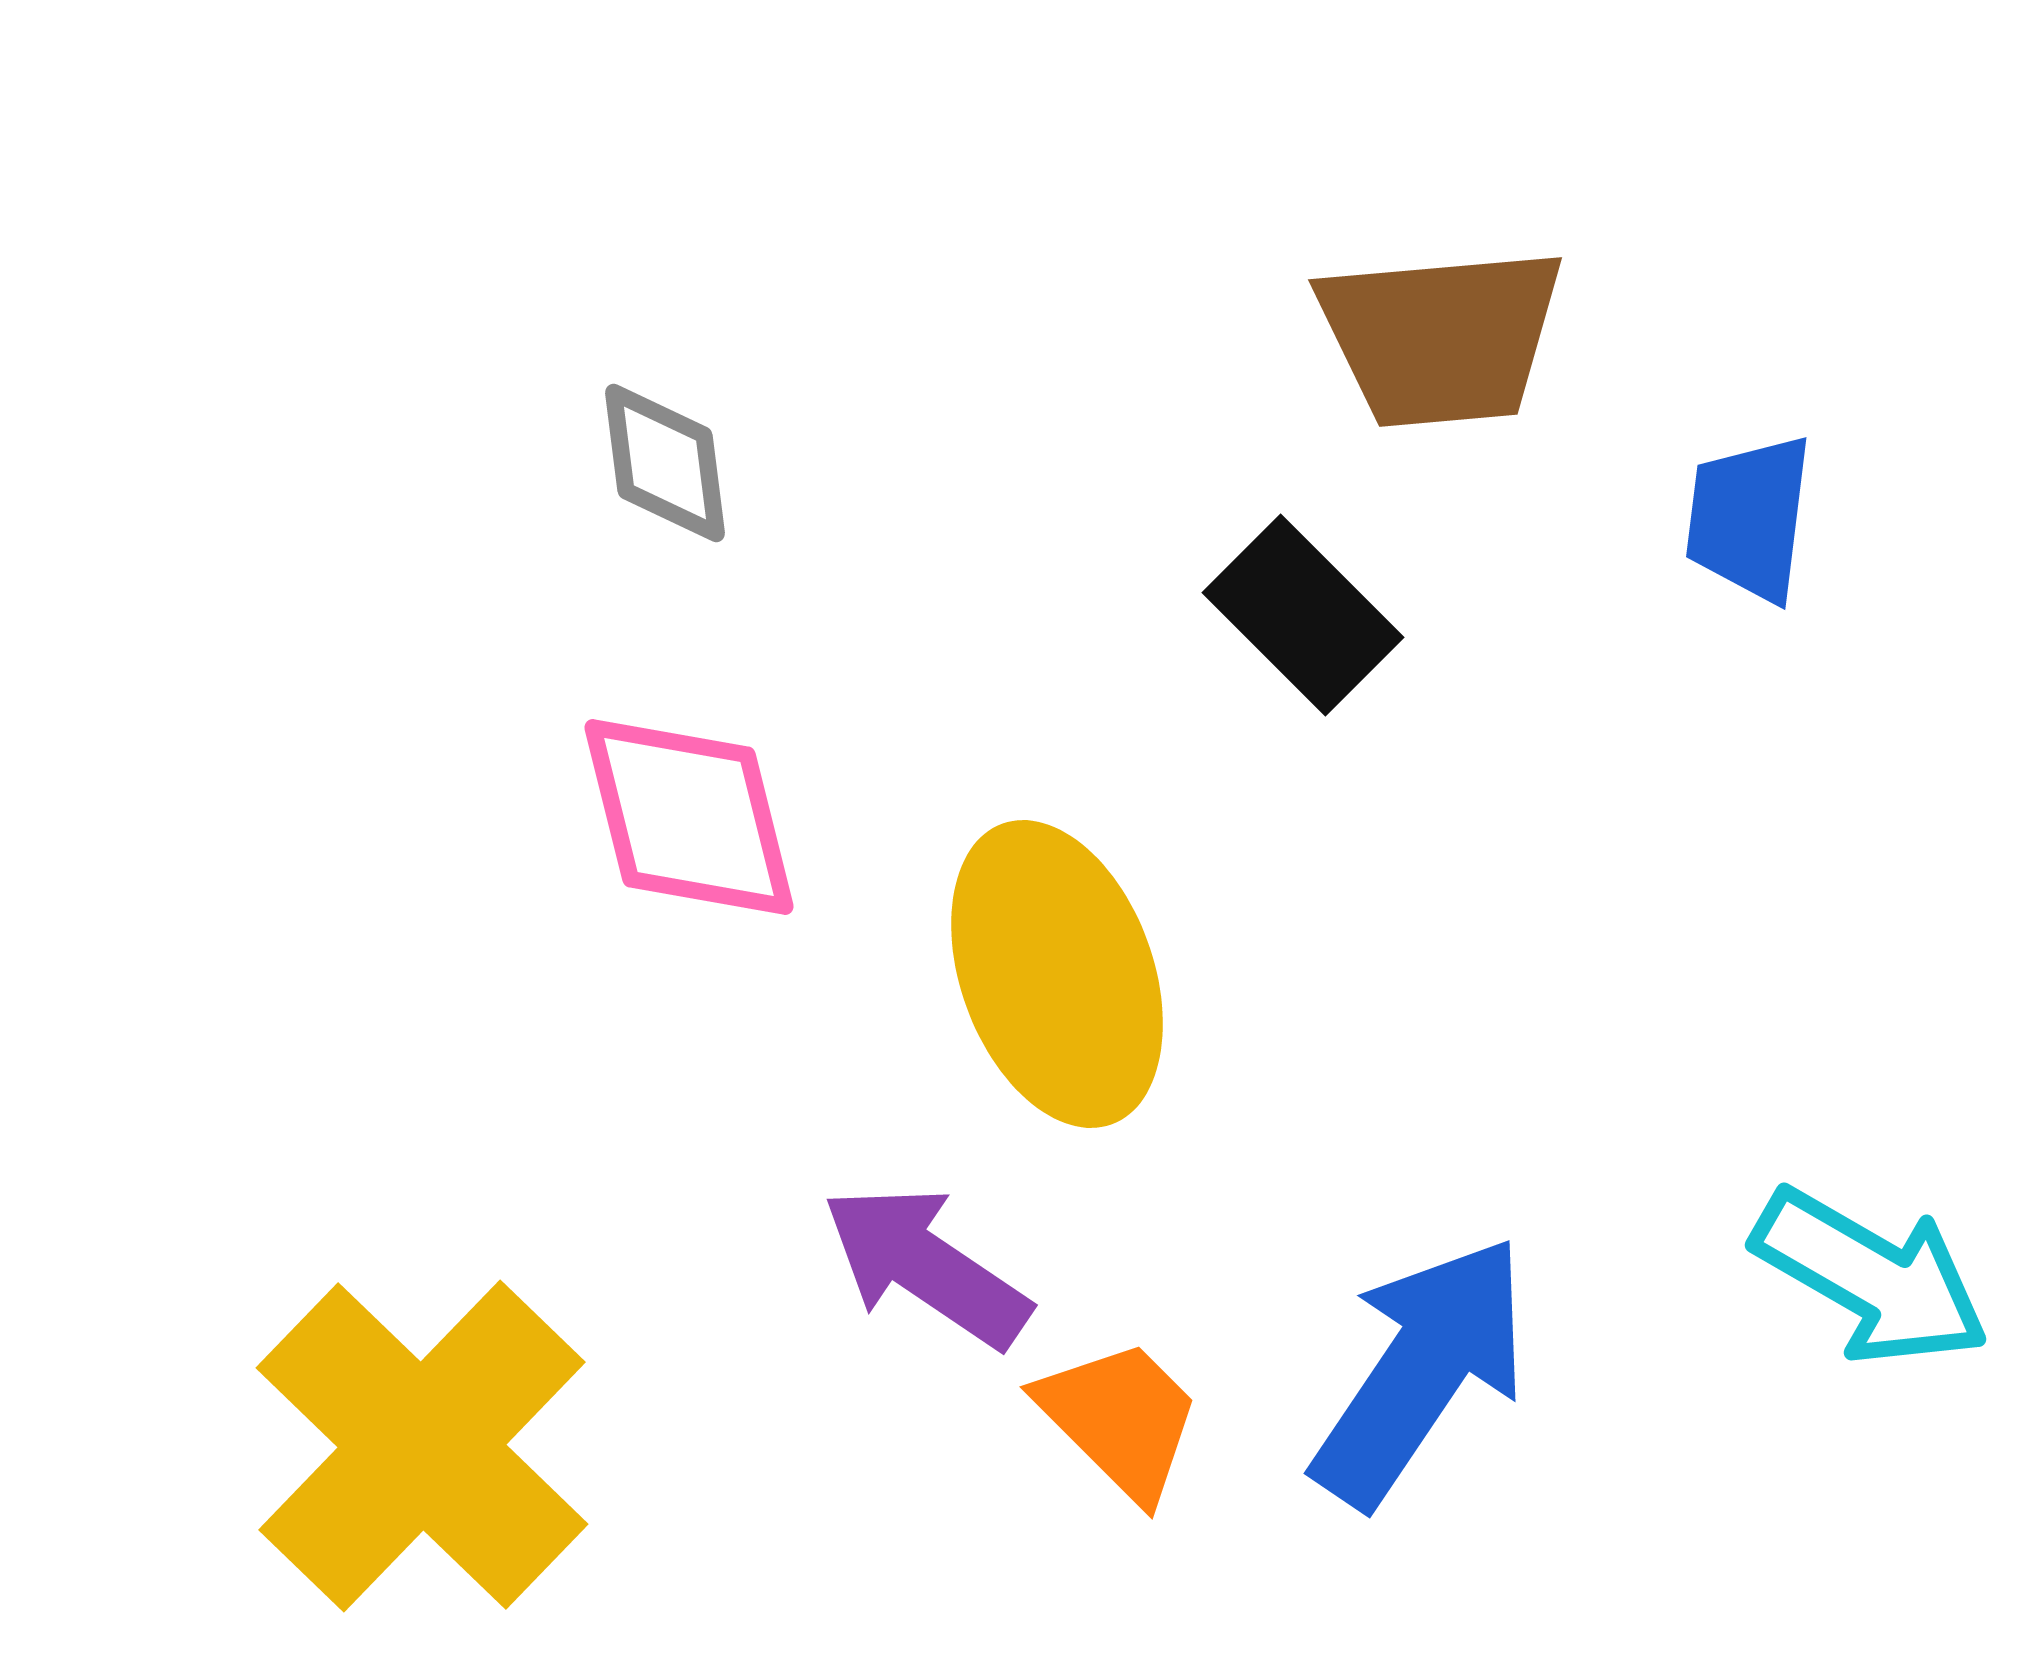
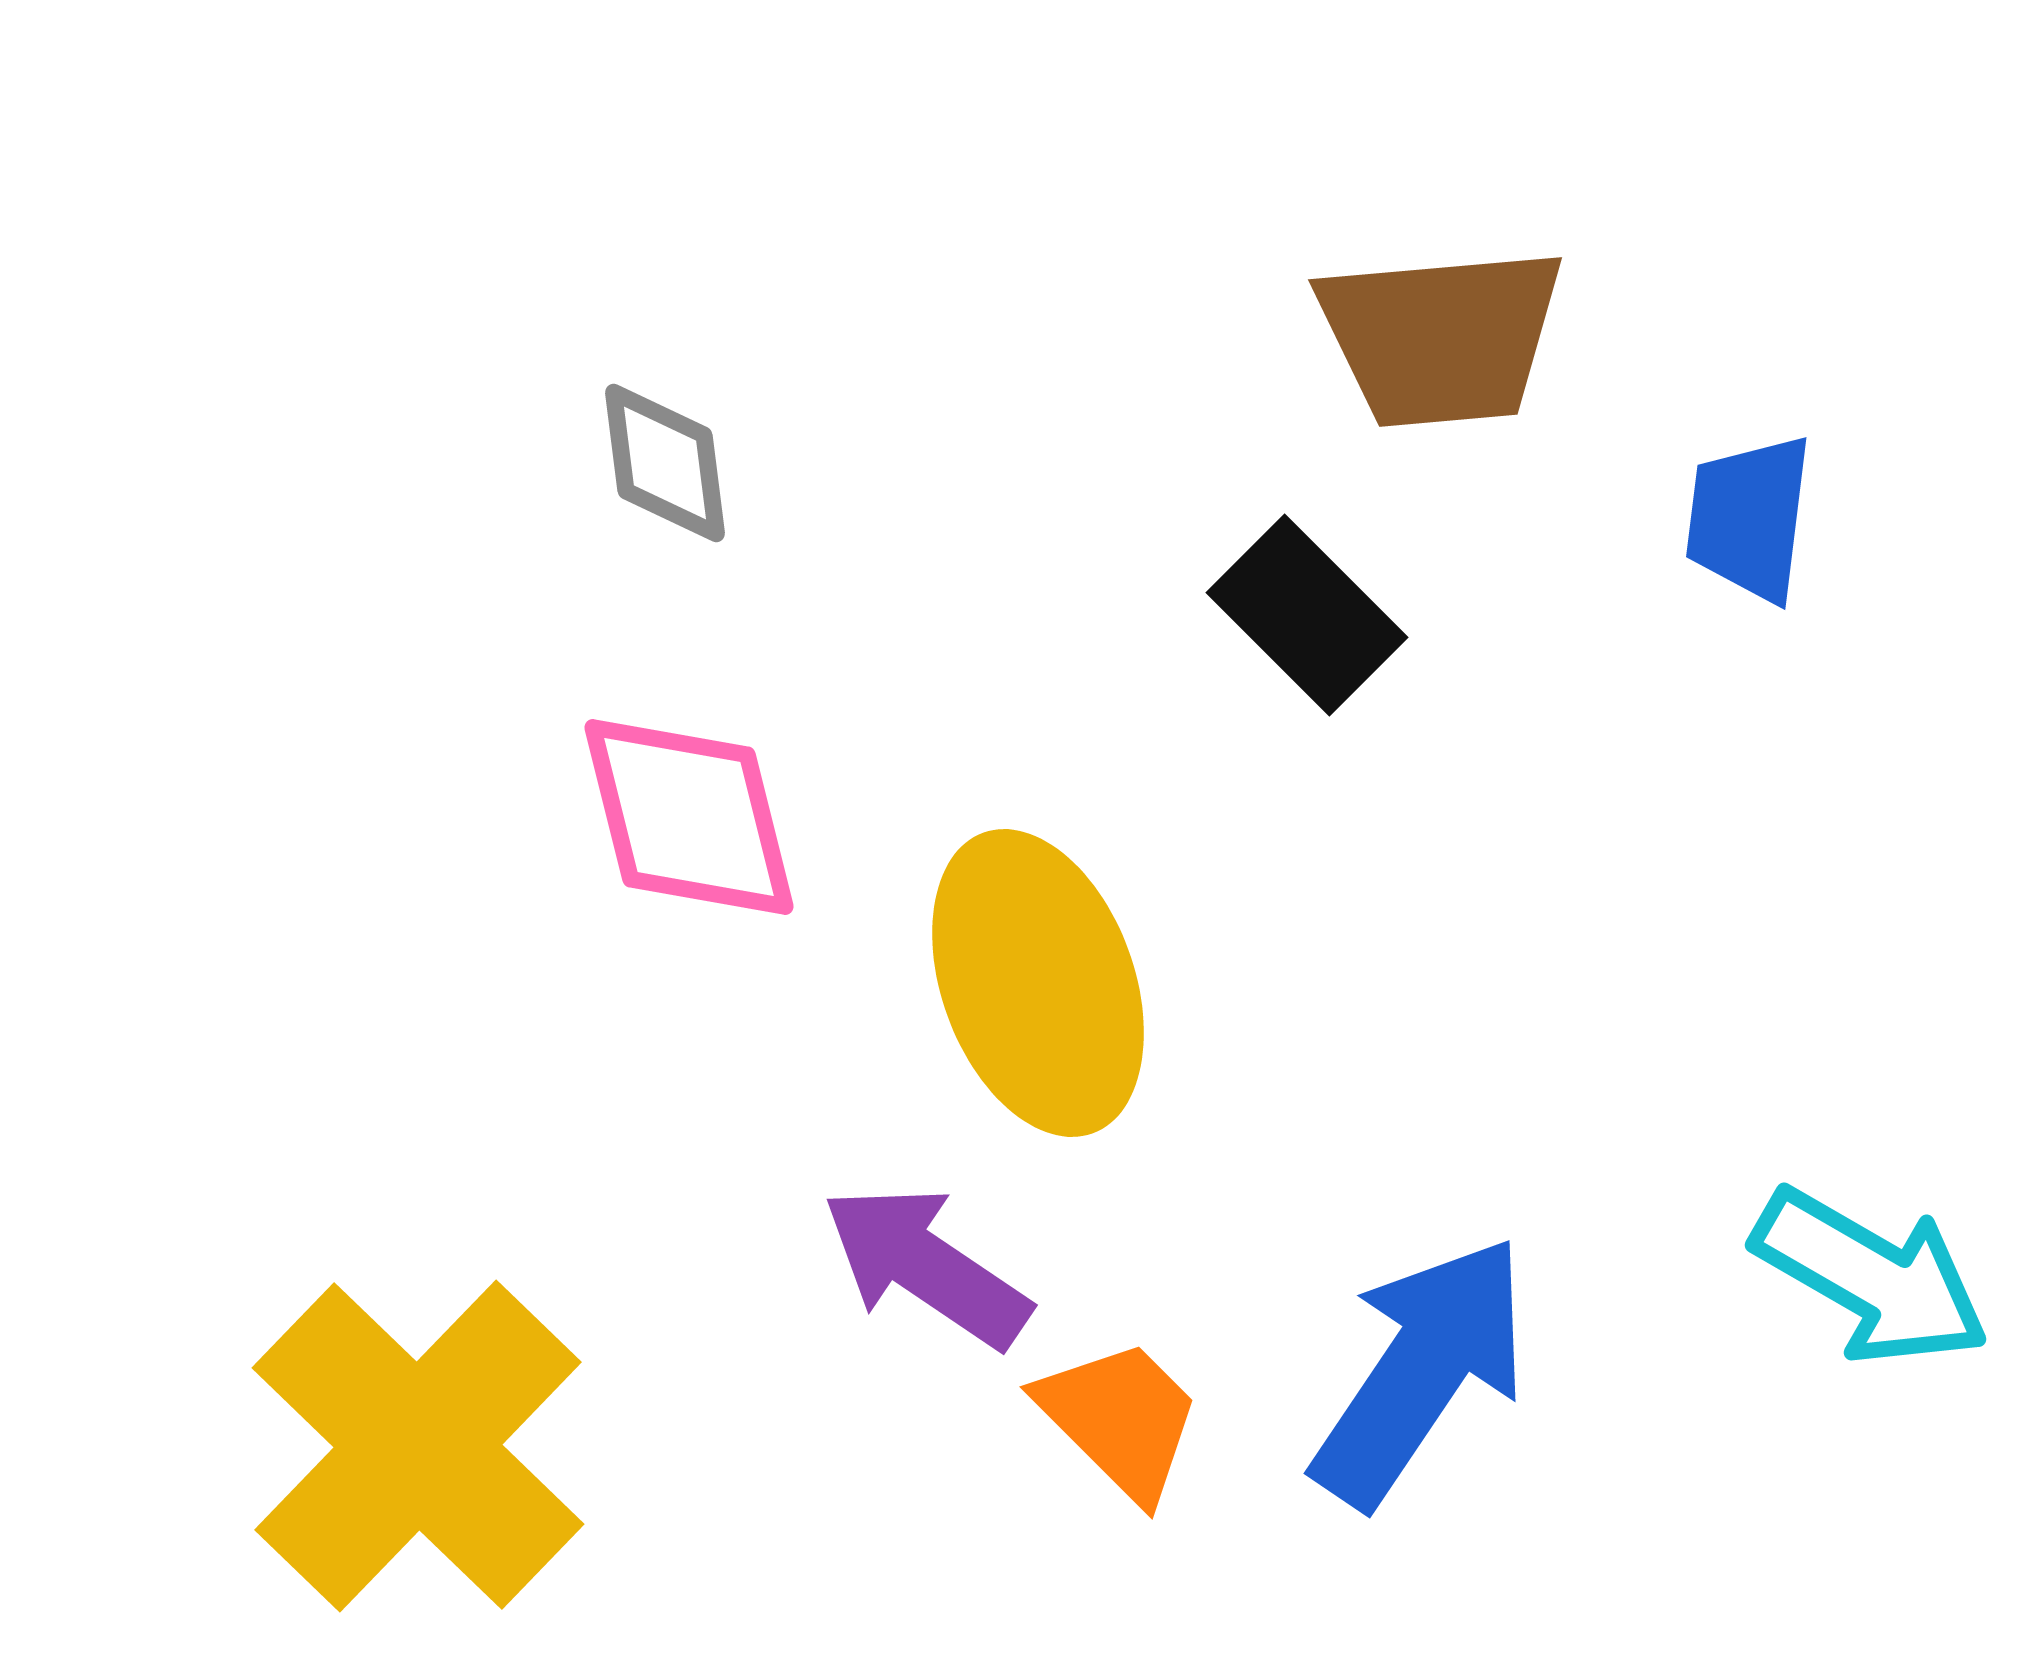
black rectangle: moved 4 px right
yellow ellipse: moved 19 px left, 9 px down
yellow cross: moved 4 px left
